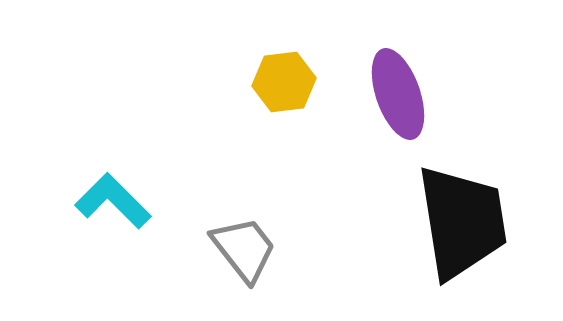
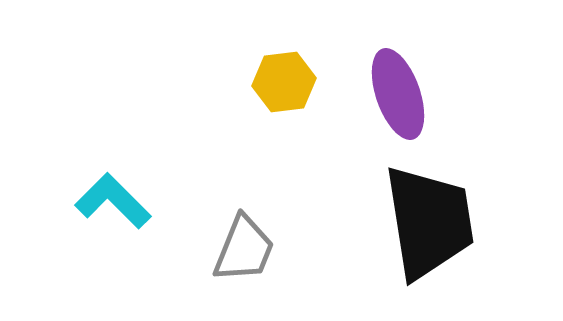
black trapezoid: moved 33 px left
gray trapezoid: rotated 60 degrees clockwise
